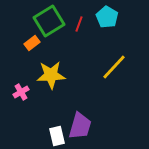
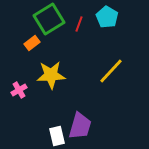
green square: moved 2 px up
yellow line: moved 3 px left, 4 px down
pink cross: moved 2 px left, 2 px up
